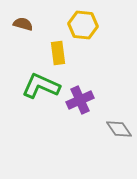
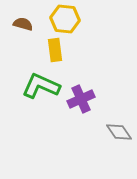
yellow hexagon: moved 18 px left, 6 px up
yellow rectangle: moved 3 px left, 3 px up
purple cross: moved 1 px right, 1 px up
gray diamond: moved 3 px down
